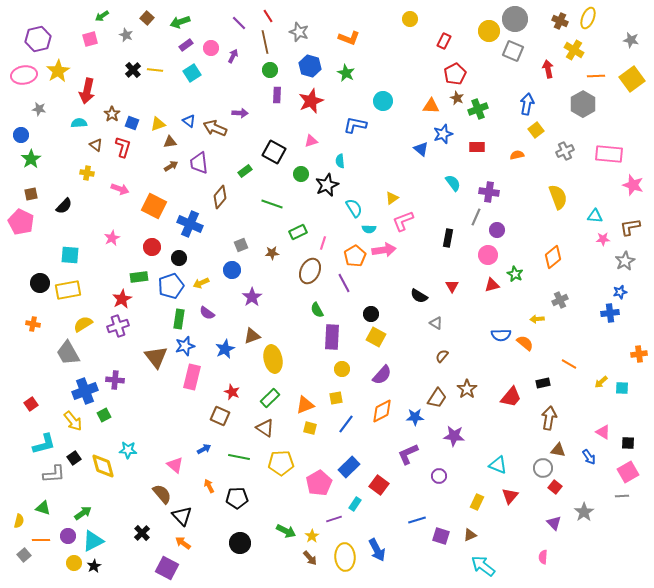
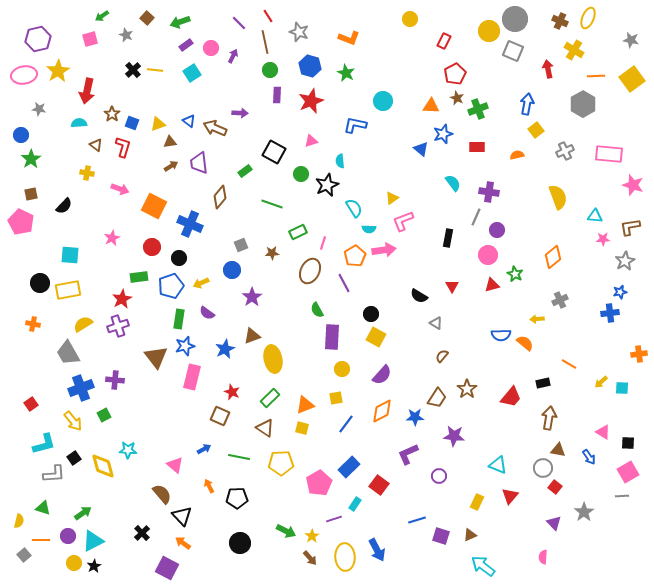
blue cross at (85, 391): moved 4 px left, 3 px up
yellow square at (310, 428): moved 8 px left
